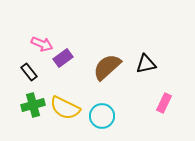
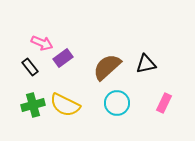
pink arrow: moved 1 px up
black rectangle: moved 1 px right, 5 px up
yellow semicircle: moved 3 px up
cyan circle: moved 15 px right, 13 px up
